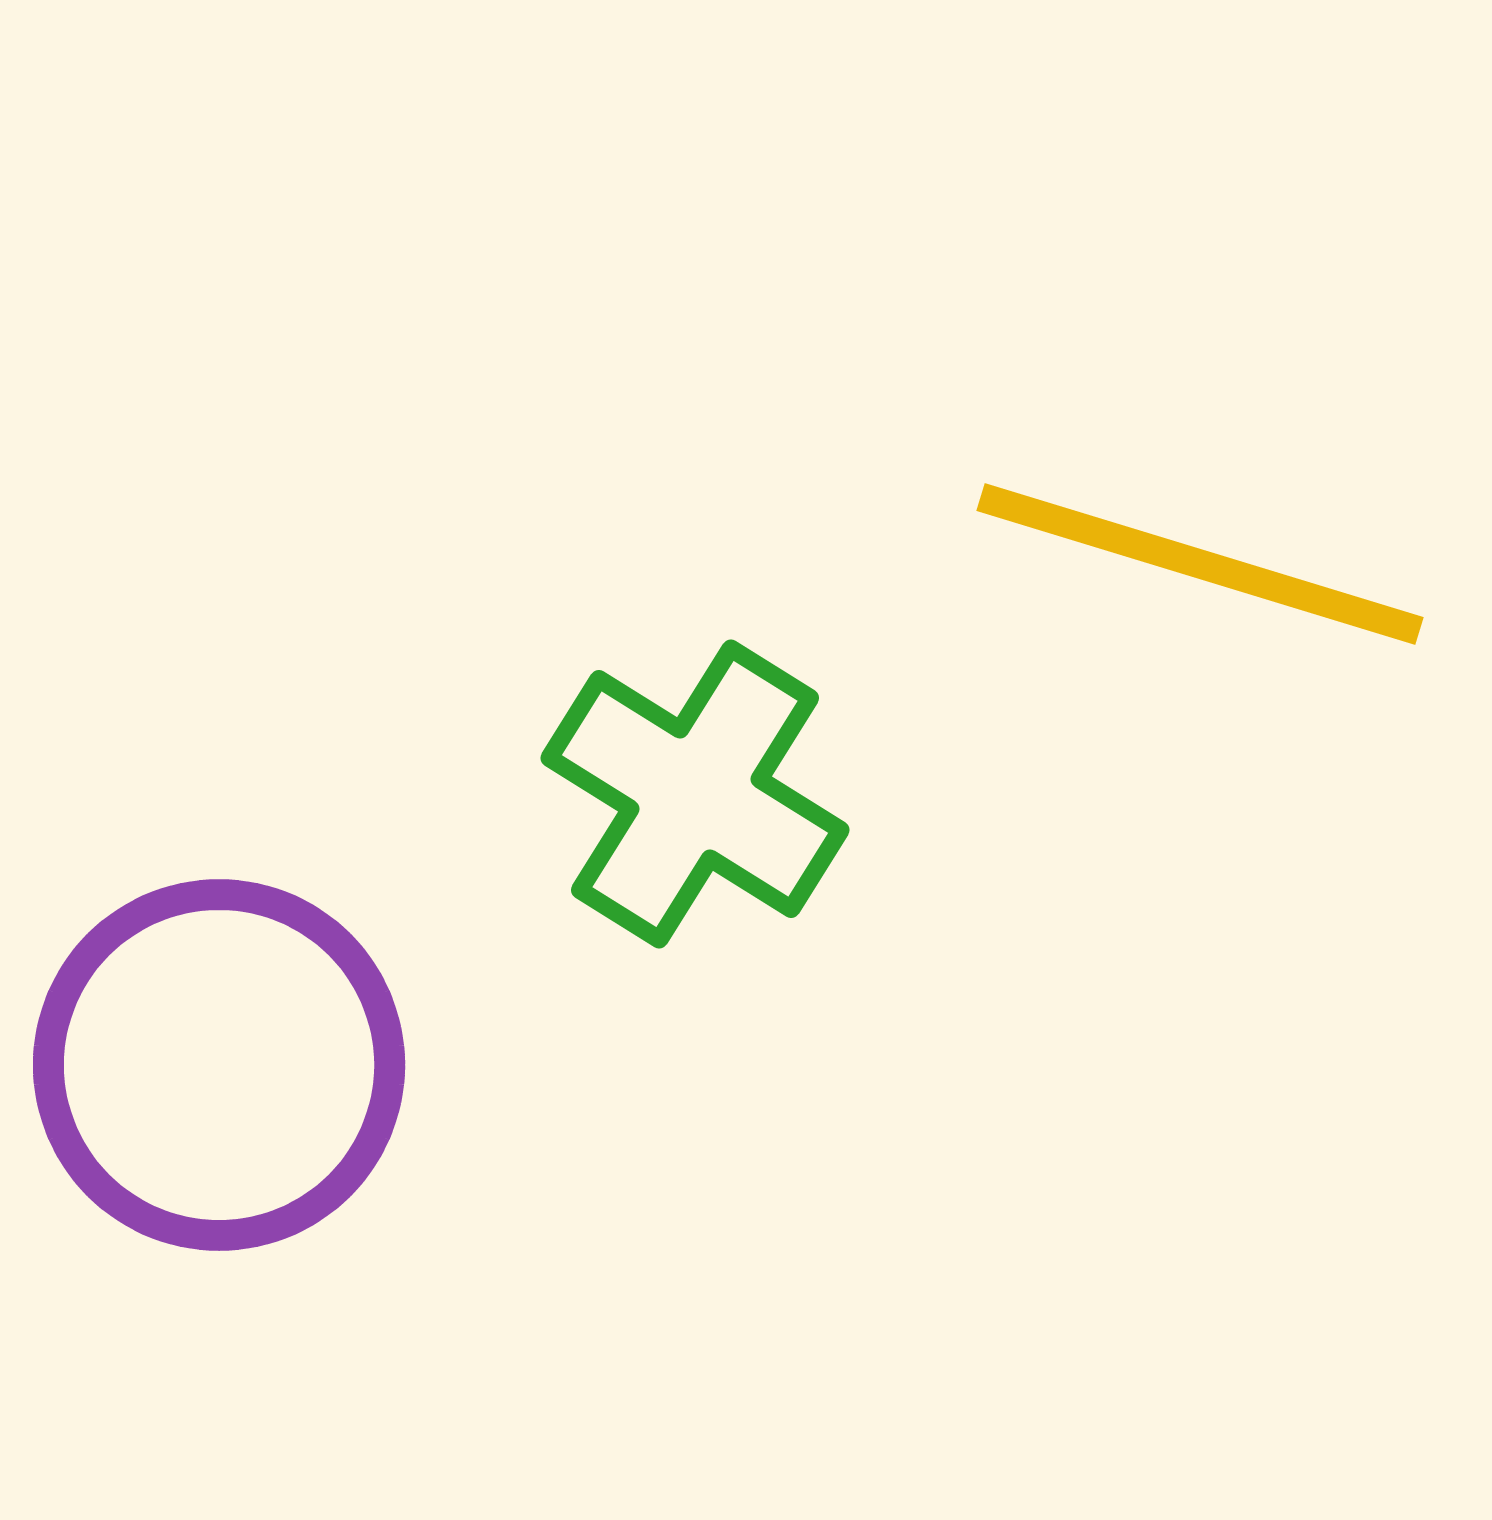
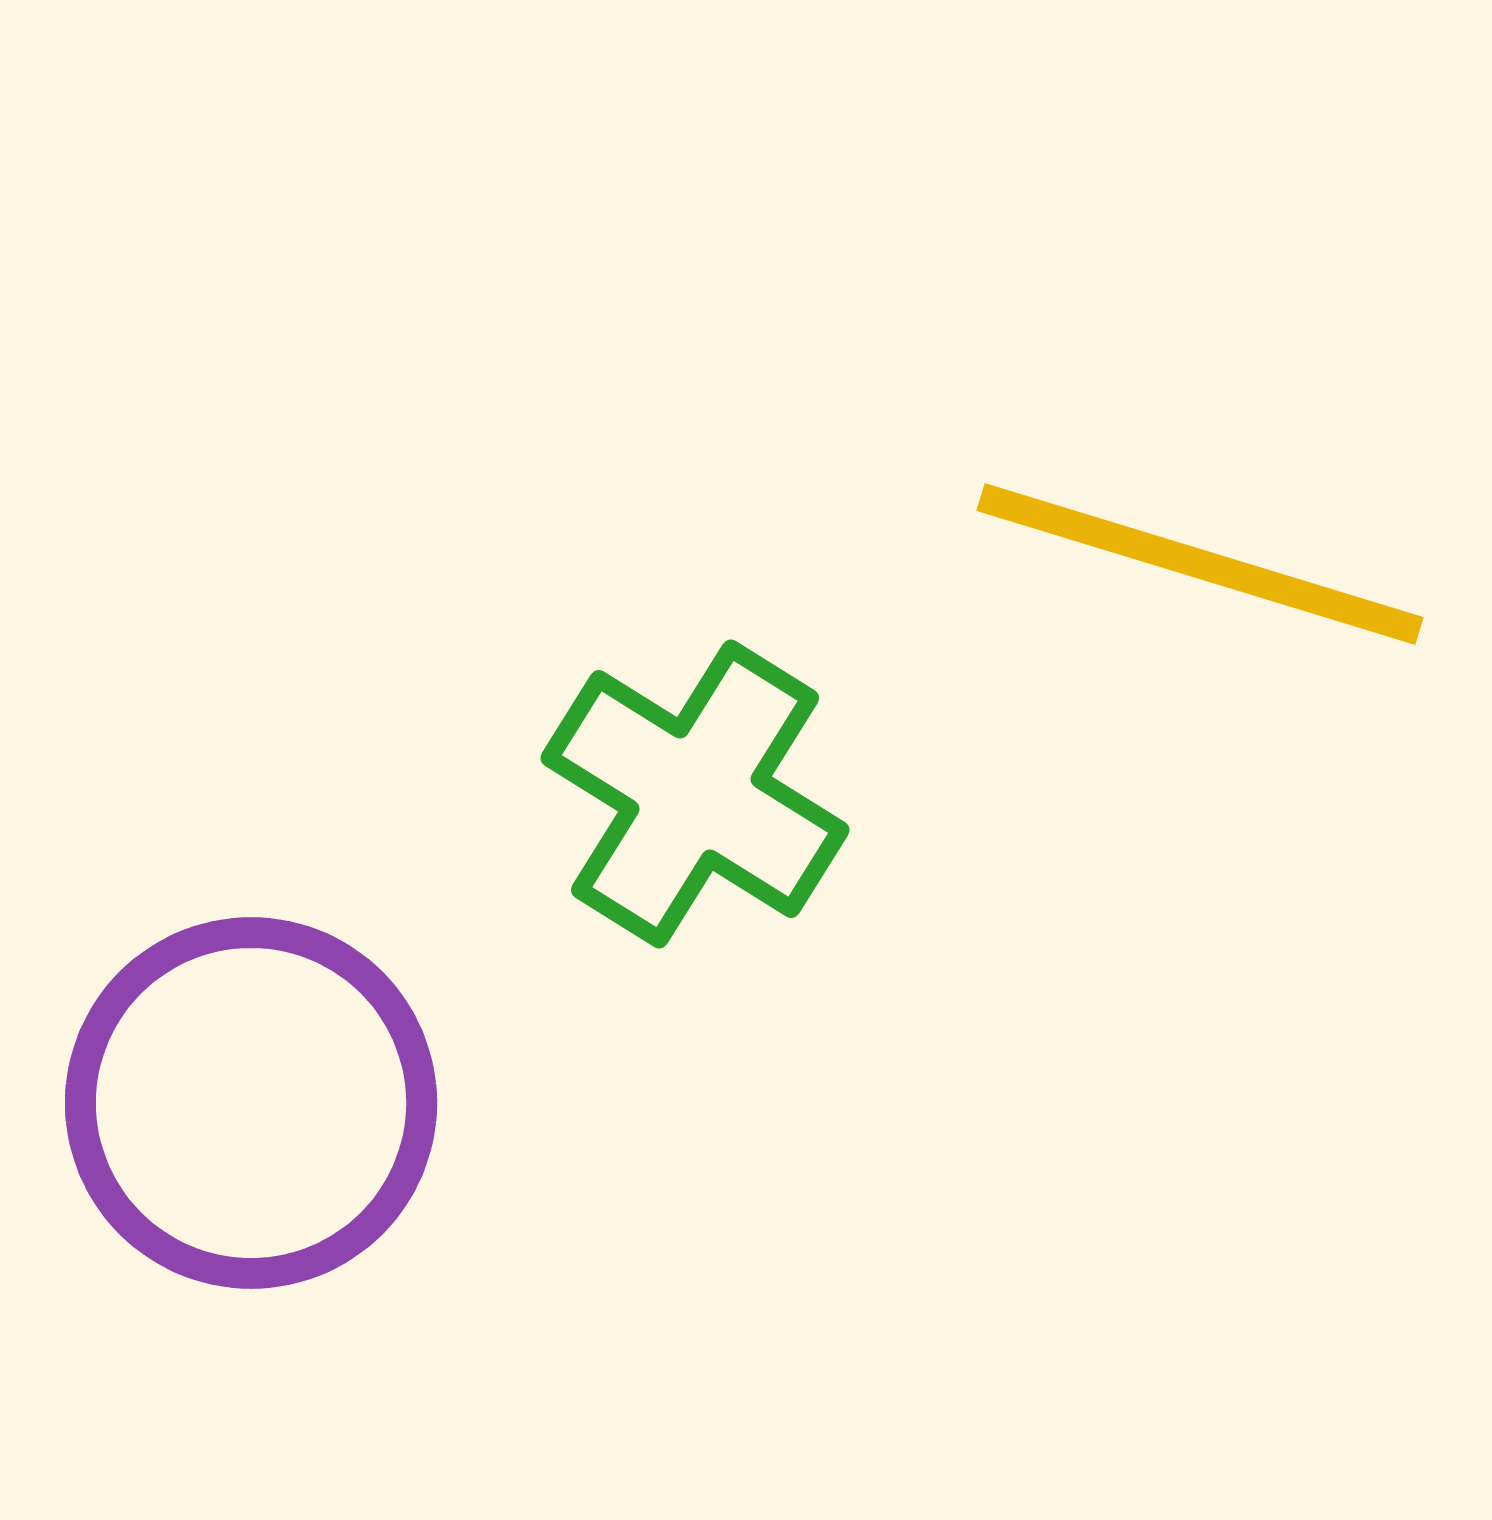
purple circle: moved 32 px right, 38 px down
